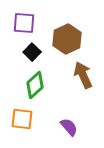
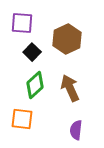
purple square: moved 2 px left
brown arrow: moved 13 px left, 13 px down
purple semicircle: moved 7 px right, 3 px down; rotated 132 degrees counterclockwise
